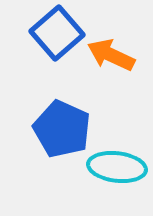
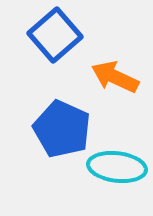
blue square: moved 2 px left, 2 px down
orange arrow: moved 4 px right, 22 px down
